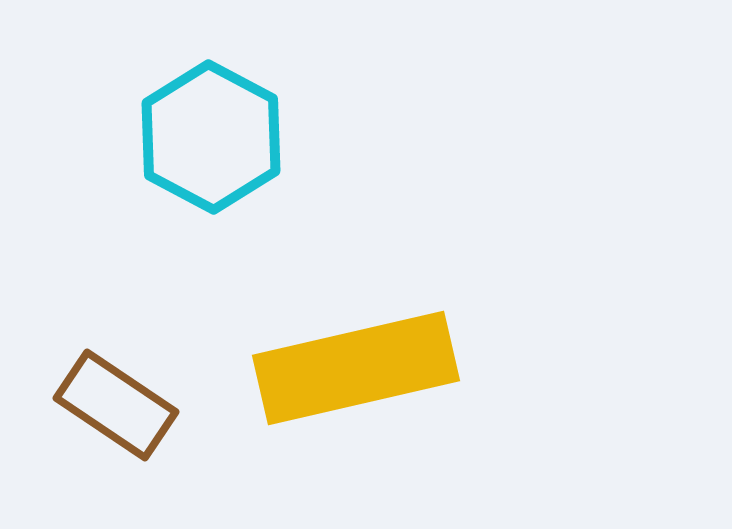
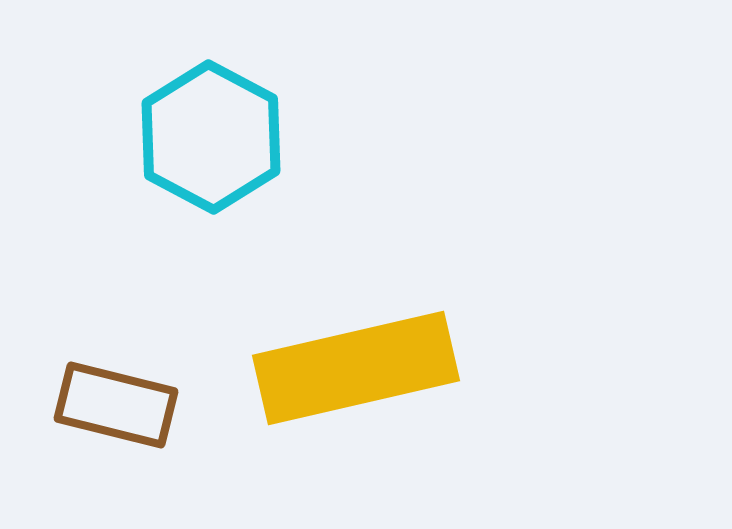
brown rectangle: rotated 20 degrees counterclockwise
